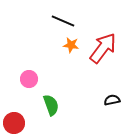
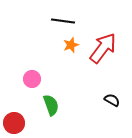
black line: rotated 15 degrees counterclockwise
orange star: rotated 28 degrees counterclockwise
pink circle: moved 3 px right
black semicircle: rotated 42 degrees clockwise
